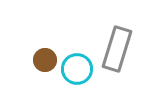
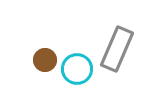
gray rectangle: rotated 6 degrees clockwise
